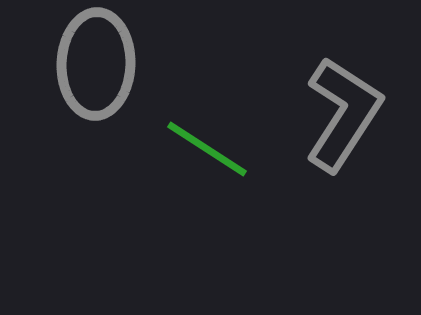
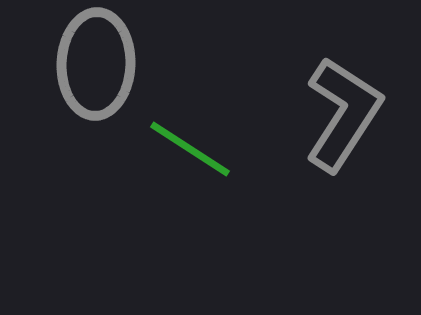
green line: moved 17 px left
